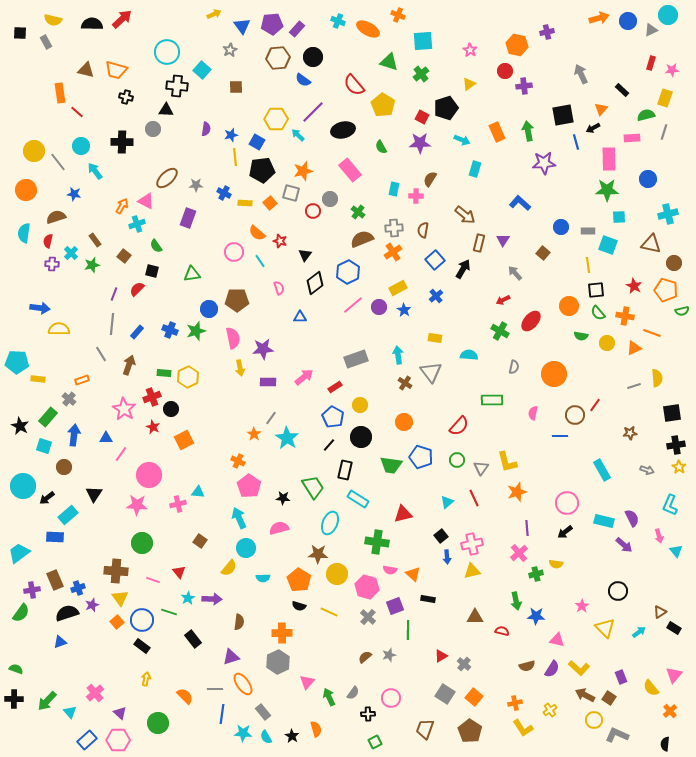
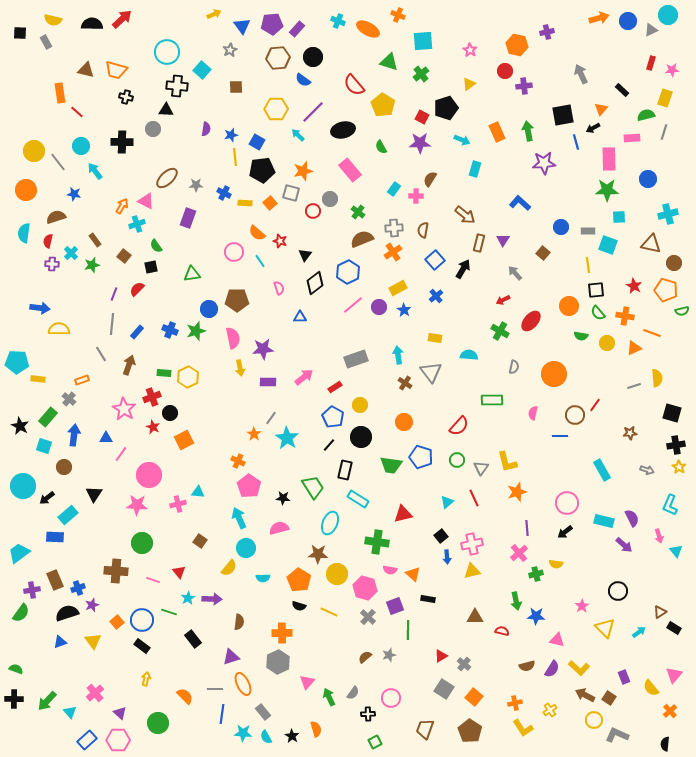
yellow hexagon at (276, 119): moved 10 px up
cyan rectangle at (394, 189): rotated 24 degrees clockwise
black square at (152, 271): moved 1 px left, 4 px up; rotated 24 degrees counterclockwise
black circle at (171, 409): moved 1 px left, 4 px down
black square at (672, 413): rotated 24 degrees clockwise
pink hexagon at (367, 587): moved 2 px left, 1 px down
yellow triangle at (120, 598): moved 27 px left, 43 px down
purple rectangle at (621, 677): moved 3 px right
orange ellipse at (243, 684): rotated 10 degrees clockwise
gray square at (445, 694): moved 1 px left, 5 px up
